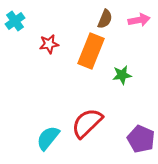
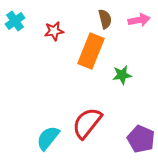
brown semicircle: rotated 36 degrees counterclockwise
red star: moved 5 px right, 13 px up
red semicircle: rotated 8 degrees counterclockwise
